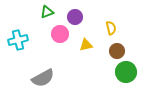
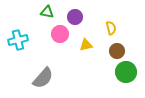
green triangle: rotated 32 degrees clockwise
gray semicircle: rotated 20 degrees counterclockwise
